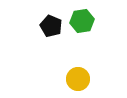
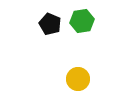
black pentagon: moved 1 px left, 2 px up
